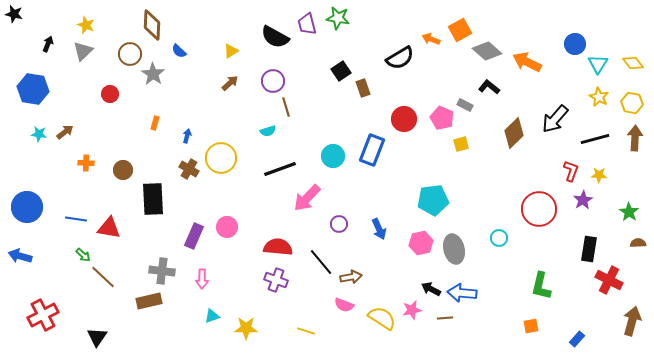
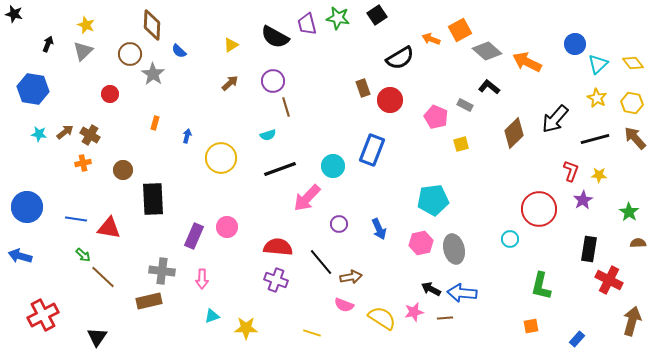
yellow triangle at (231, 51): moved 6 px up
cyan triangle at (598, 64): rotated 15 degrees clockwise
black square at (341, 71): moved 36 px right, 56 px up
yellow star at (599, 97): moved 2 px left, 1 px down
pink pentagon at (442, 118): moved 6 px left, 1 px up
red circle at (404, 119): moved 14 px left, 19 px up
cyan semicircle at (268, 131): moved 4 px down
brown arrow at (635, 138): rotated 45 degrees counterclockwise
cyan circle at (333, 156): moved 10 px down
orange cross at (86, 163): moved 3 px left; rotated 14 degrees counterclockwise
brown cross at (189, 169): moved 99 px left, 34 px up
cyan circle at (499, 238): moved 11 px right, 1 px down
pink star at (412, 310): moved 2 px right, 2 px down
yellow line at (306, 331): moved 6 px right, 2 px down
